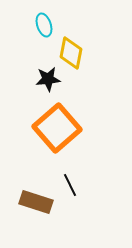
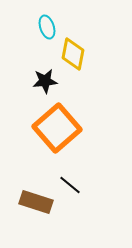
cyan ellipse: moved 3 px right, 2 px down
yellow diamond: moved 2 px right, 1 px down
black star: moved 3 px left, 2 px down
black line: rotated 25 degrees counterclockwise
